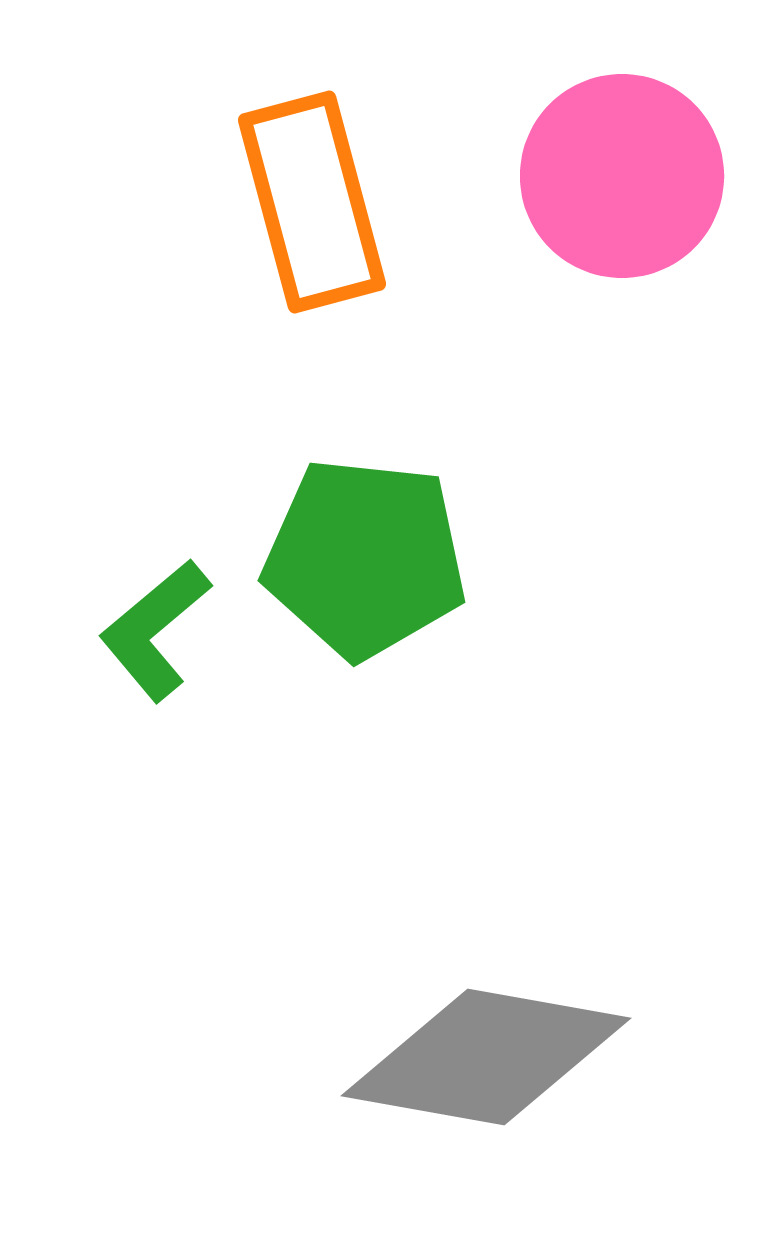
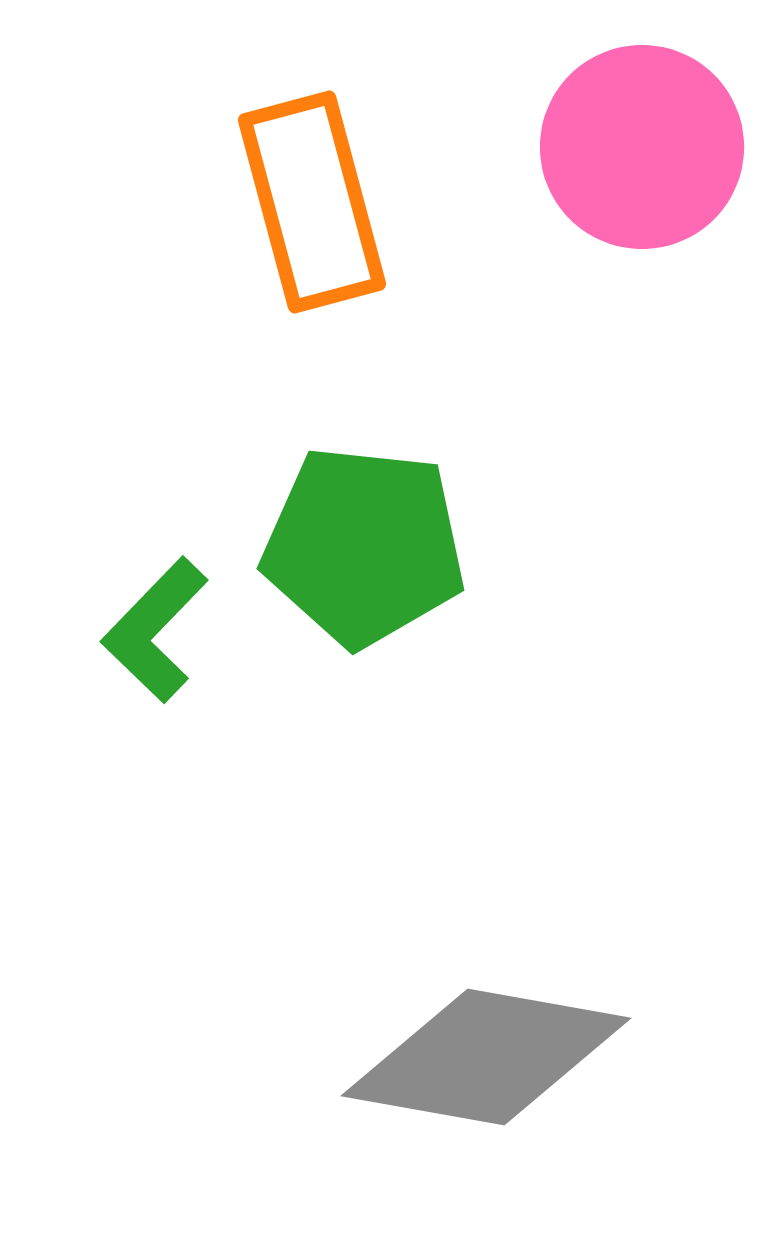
pink circle: moved 20 px right, 29 px up
green pentagon: moved 1 px left, 12 px up
green L-shape: rotated 6 degrees counterclockwise
